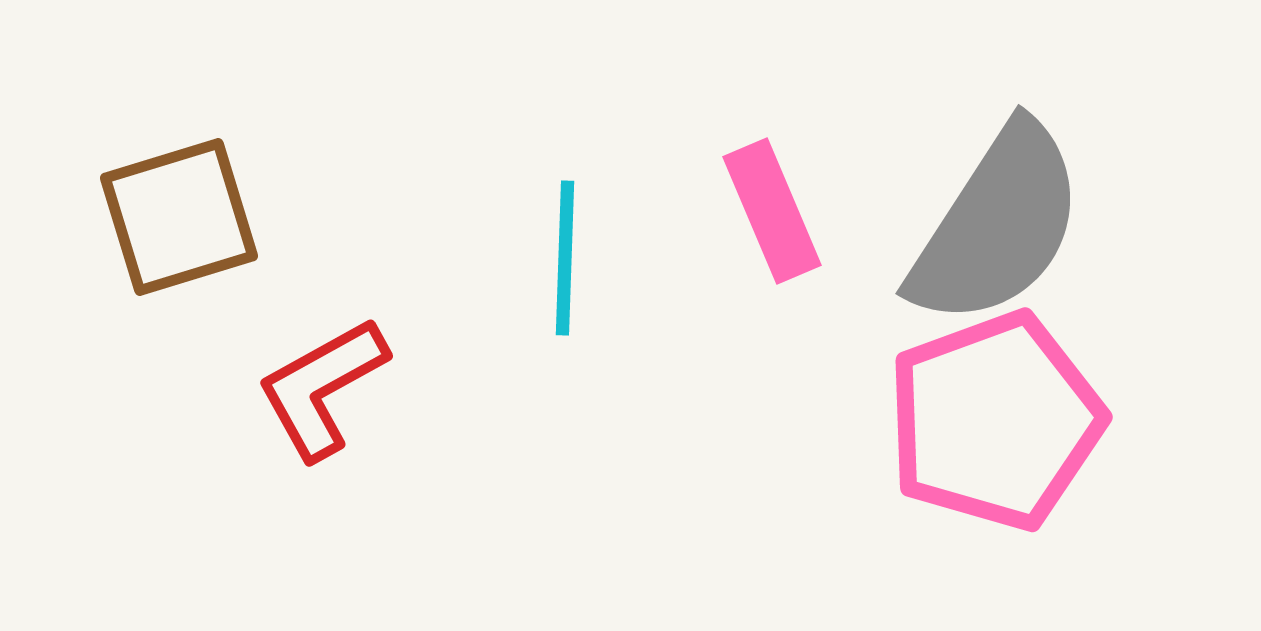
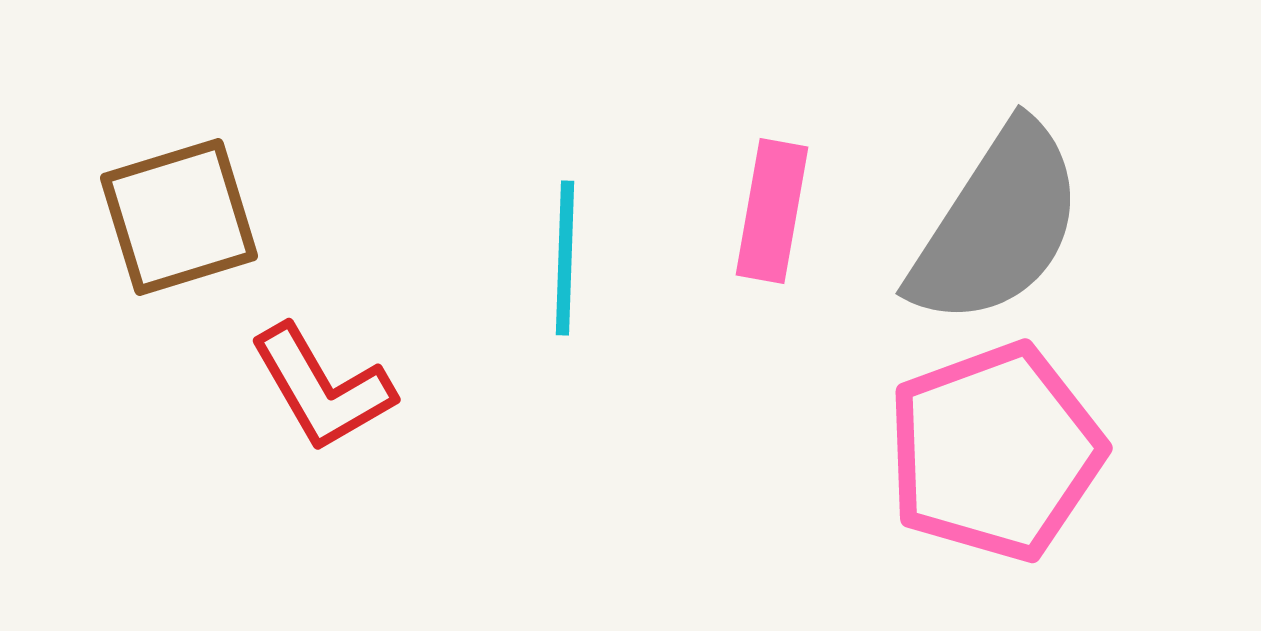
pink rectangle: rotated 33 degrees clockwise
red L-shape: rotated 91 degrees counterclockwise
pink pentagon: moved 31 px down
